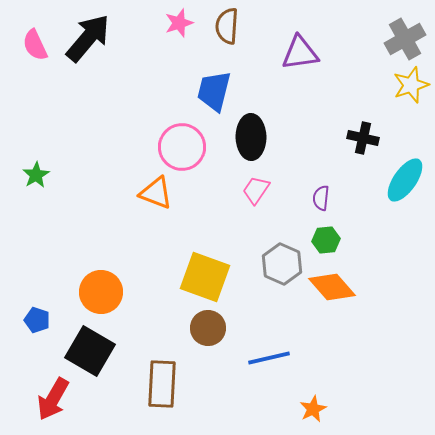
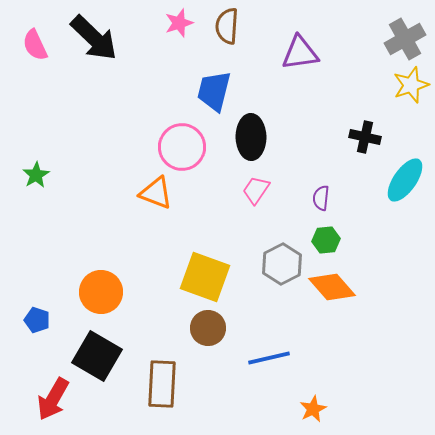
black arrow: moved 6 px right; rotated 94 degrees clockwise
black cross: moved 2 px right, 1 px up
gray hexagon: rotated 9 degrees clockwise
black square: moved 7 px right, 5 px down
